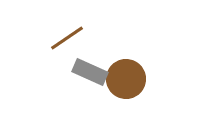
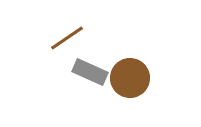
brown circle: moved 4 px right, 1 px up
